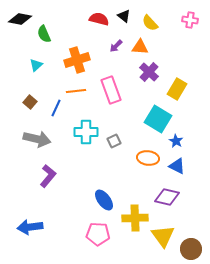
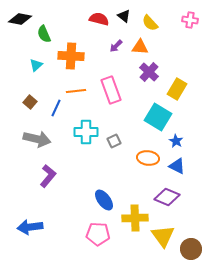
orange cross: moved 6 px left, 4 px up; rotated 20 degrees clockwise
cyan square: moved 2 px up
purple diamond: rotated 10 degrees clockwise
